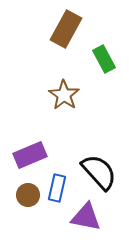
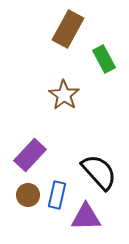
brown rectangle: moved 2 px right
purple rectangle: rotated 24 degrees counterclockwise
blue rectangle: moved 7 px down
purple triangle: rotated 12 degrees counterclockwise
